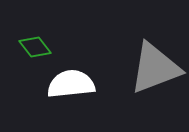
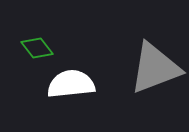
green diamond: moved 2 px right, 1 px down
